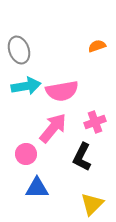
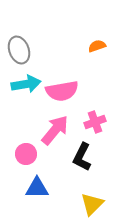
cyan arrow: moved 2 px up
pink arrow: moved 2 px right, 2 px down
